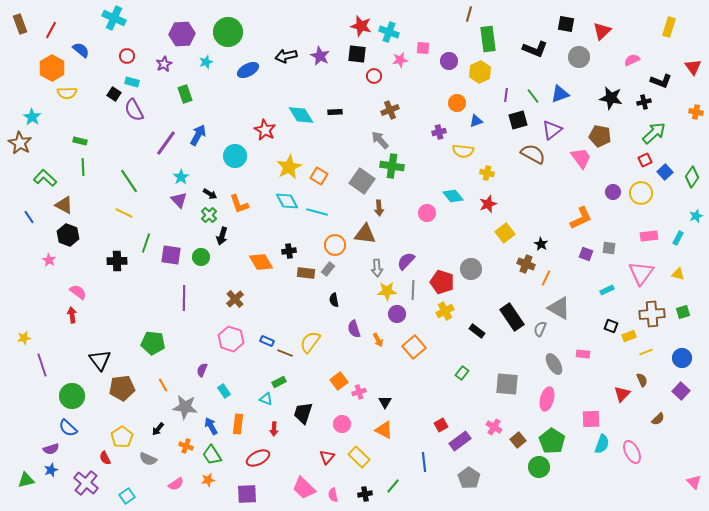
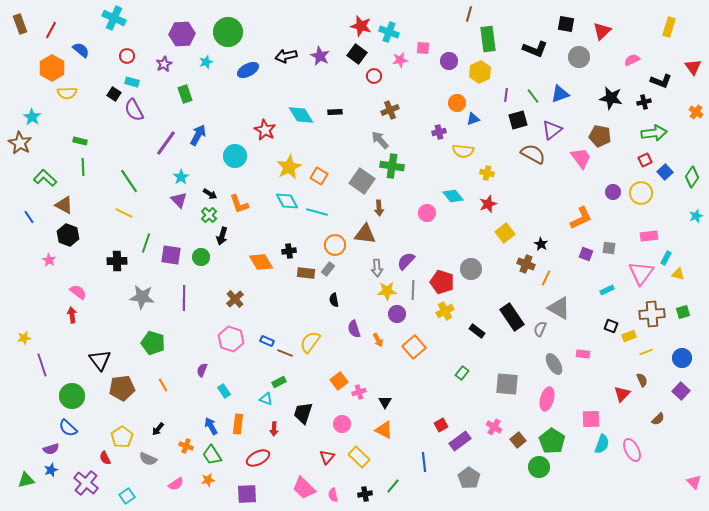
black square at (357, 54): rotated 30 degrees clockwise
orange cross at (696, 112): rotated 24 degrees clockwise
blue triangle at (476, 121): moved 3 px left, 2 px up
green arrow at (654, 133): rotated 35 degrees clockwise
cyan rectangle at (678, 238): moved 12 px left, 20 px down
green pentagon at (153, 343): rotated 10 degrees clockwise
gray star at (185, 407): moved 43 px left, 110 px up
pink ellipse at (632, 452): moved 2 px up
